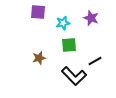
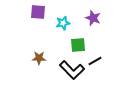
purple star: moved 2 px right
green square: moved 9 px right
brown star: rotated 16 degrees clockwise
black L-shape: moved 2 px left, 6 px up
